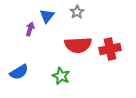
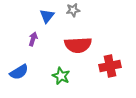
gray star: moved 4 px left, 2 px up; rotated 24 degrees clockwise
purple arrow: moved 3 px right, 10 px down
red cross: moved 17 px down
